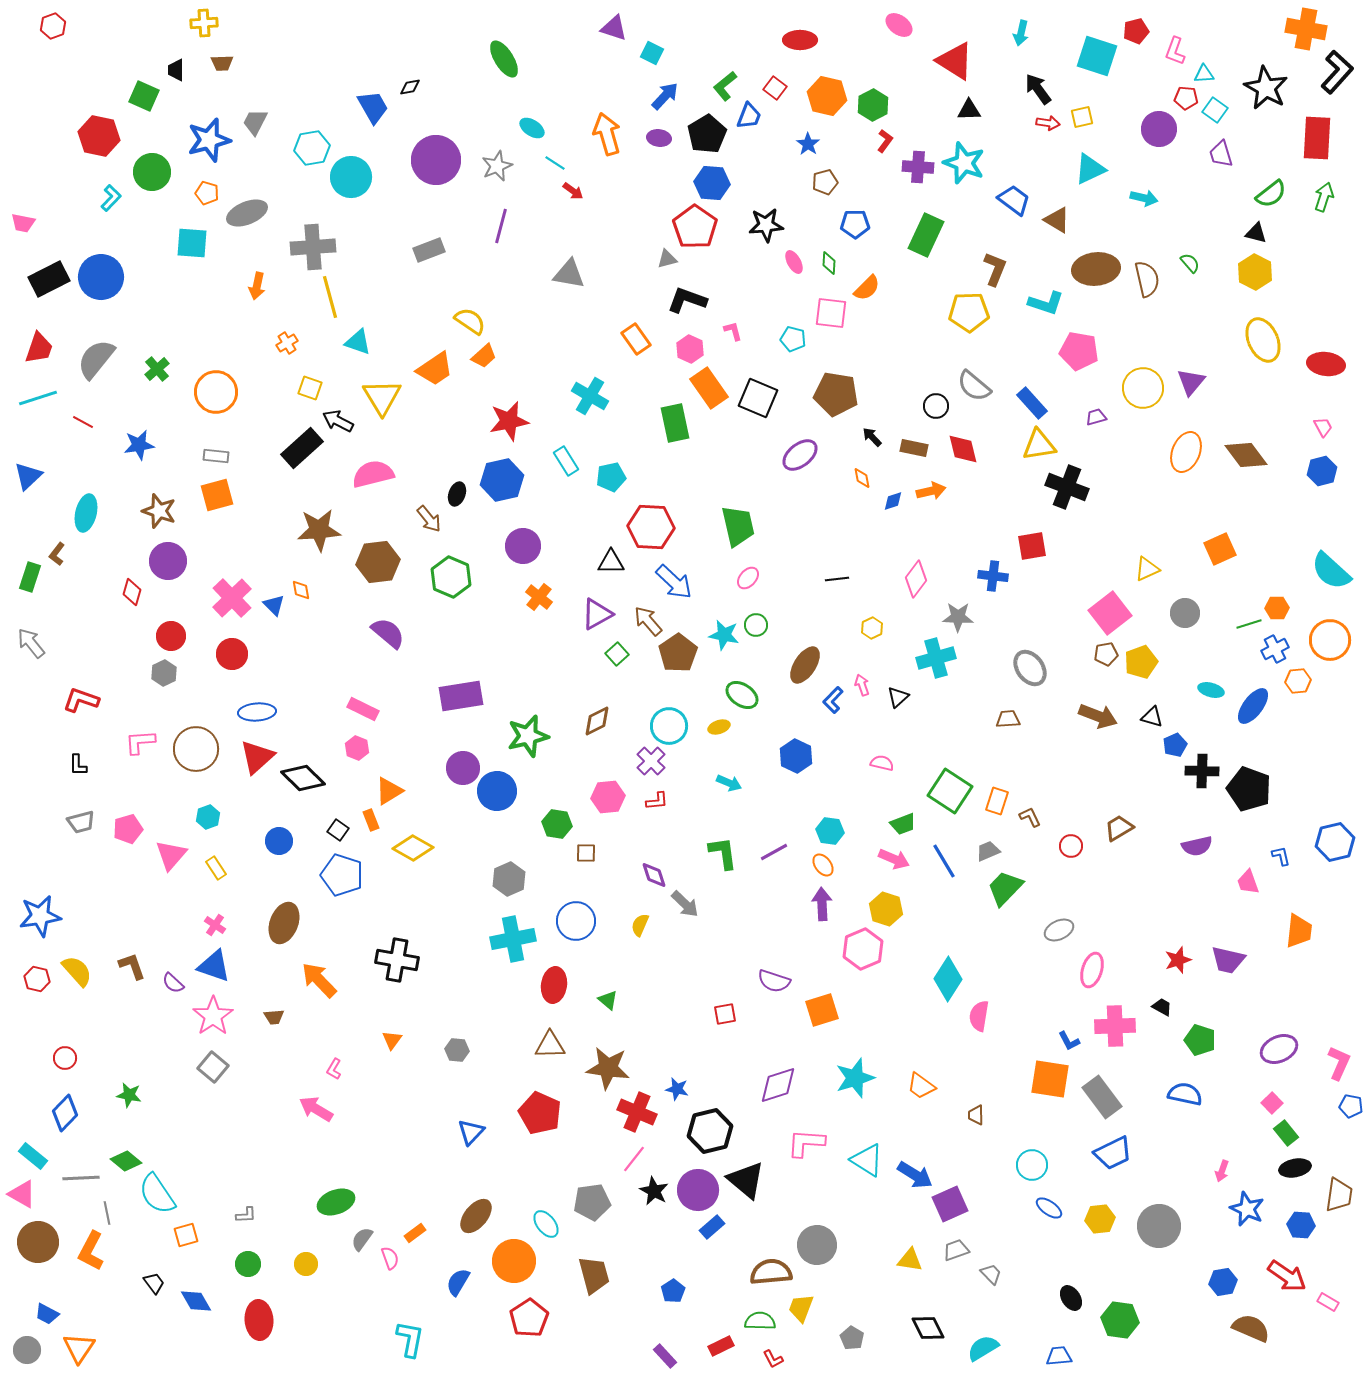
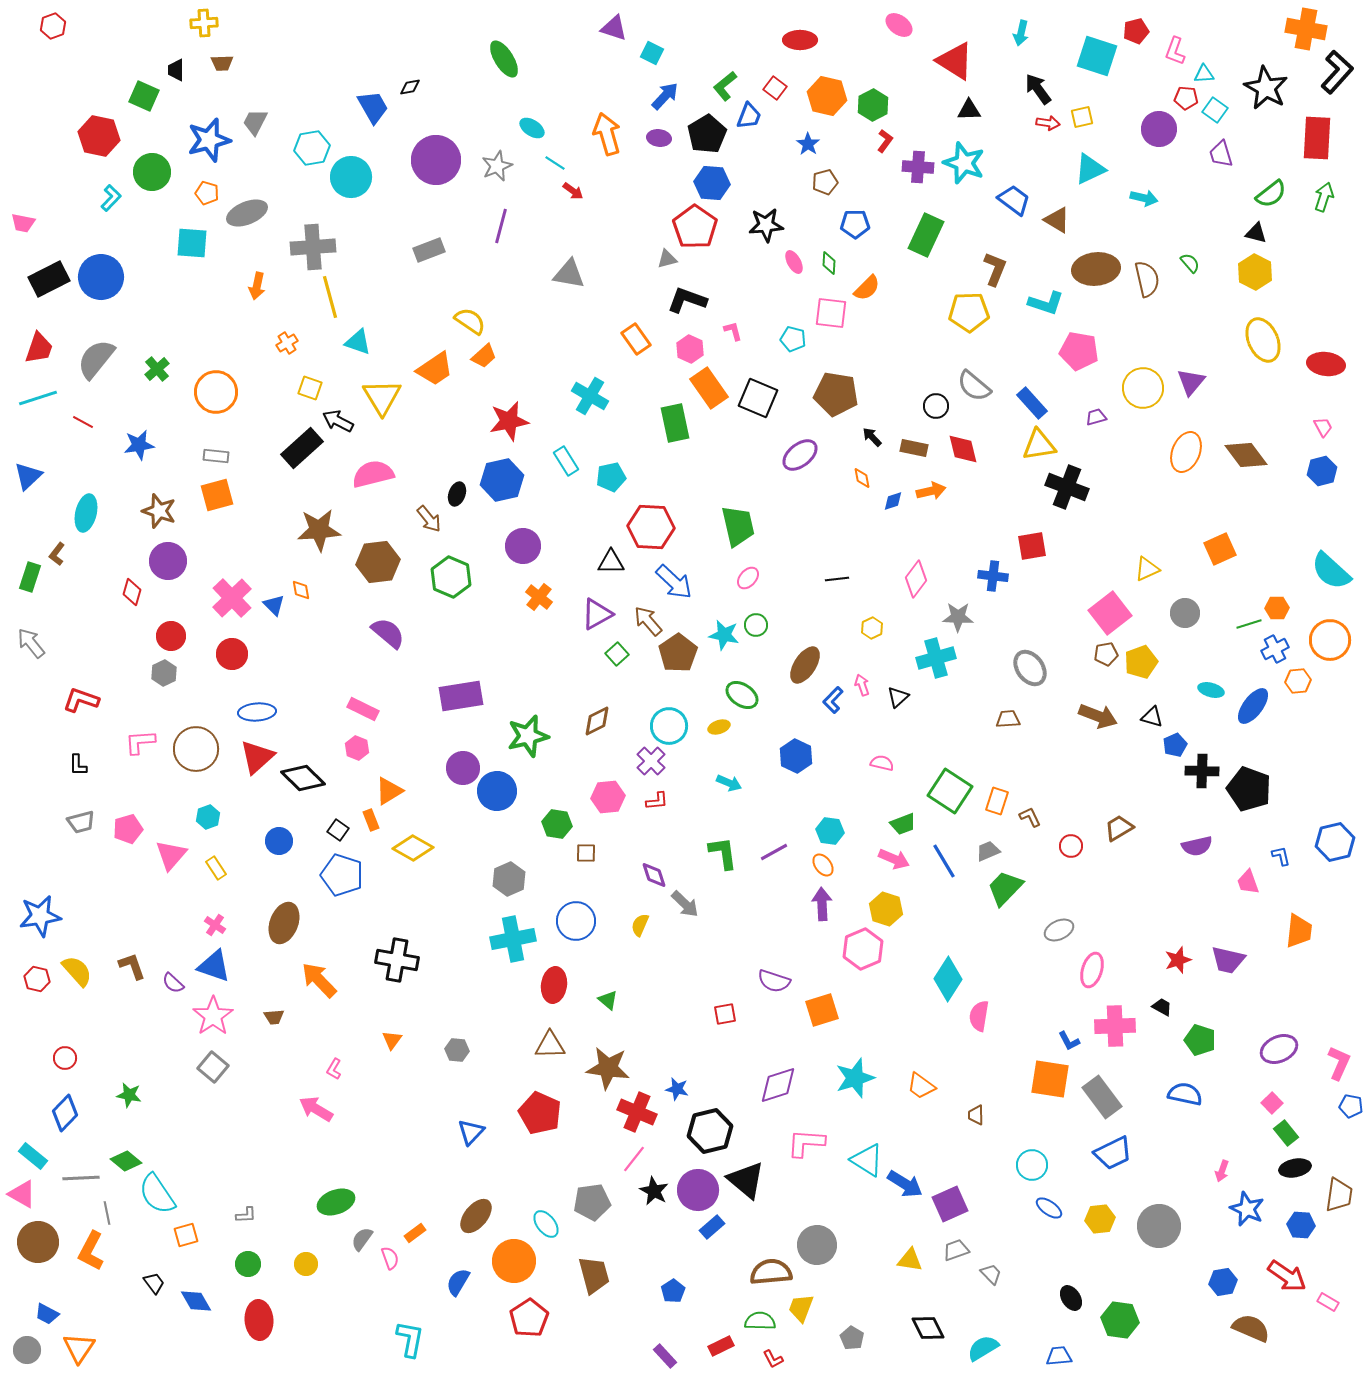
blue arrow at (915, 1175): moved 10 px left, 9 px down
